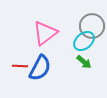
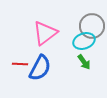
cyan ellipse: rotated 20 degrees clockwise
green arrow: rotated 14 degrees clockwise
red line: moved 2 px up
